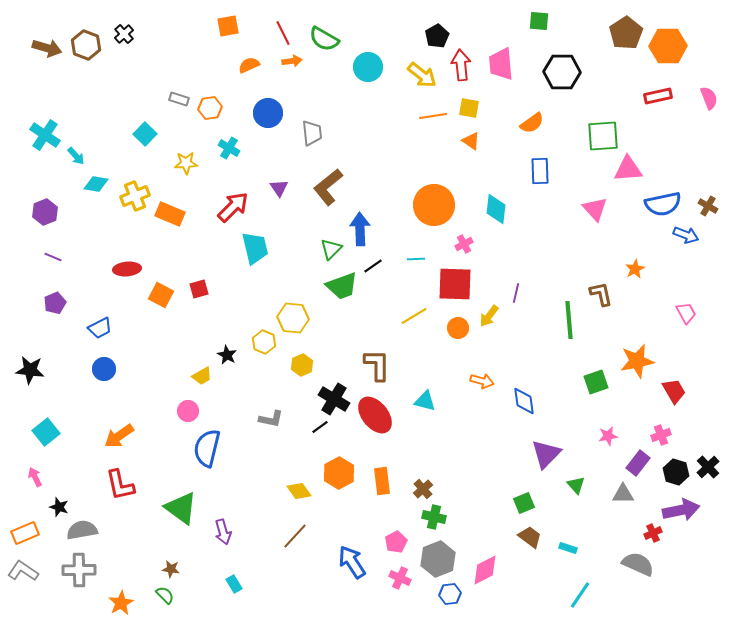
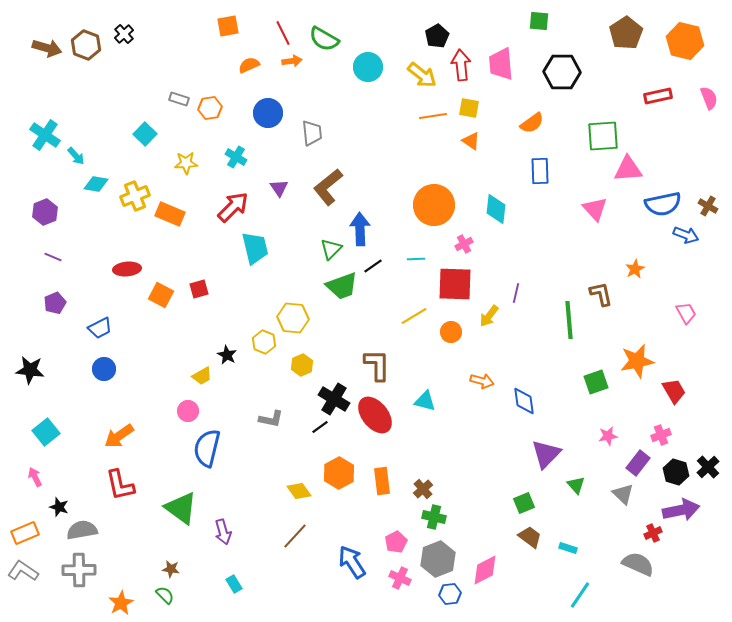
orange hexagon at (668, 46): moved 17 px right, 5 px up; rotated 15 degrees clockwise
cyan cross at (229, 148): moved 7 px right, 9 px down
orange circle at (458, 328): moved 7 px left, 4 px down
gray triangle at (623, 494): rotated 45 degrees clockwise
